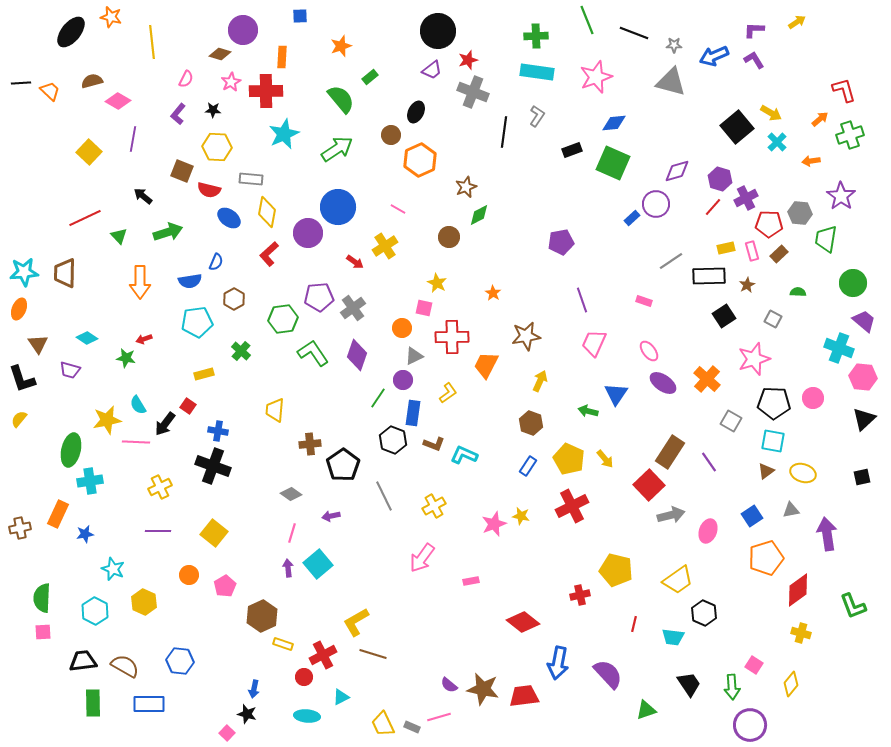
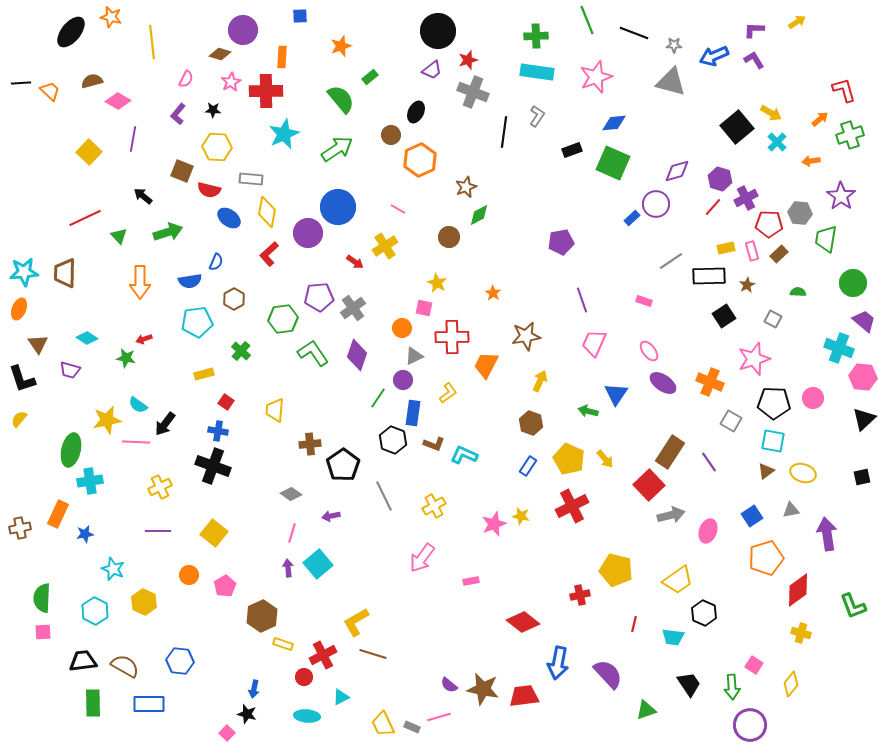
orange cross at (707, 379): moved 3 px right, 3 px down; rotated 20 degrees counterclockwise
cyan semicircle at (138, 405): rotated 24 degrees counterclockwise
red square at (188, 406): moved 38 px right, 4 px up
